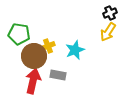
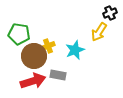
yellow arrow: moved 9 px left
red arrow: rotated 60 degrees clockwise
